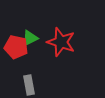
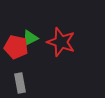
gray rectangle: moved 9 px left, 2 px up
